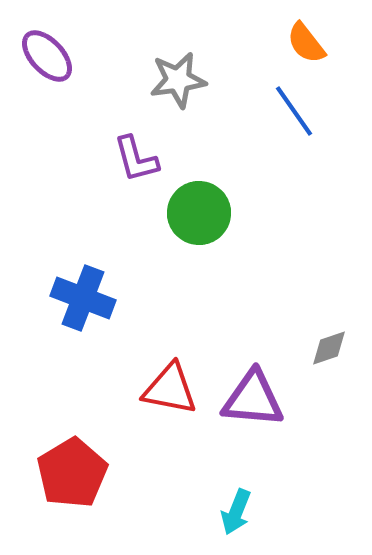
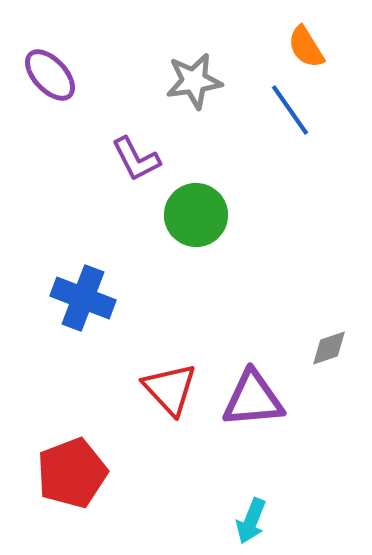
orange semicircle: moved 4 px down; rotated 6 degrees clockwise
purple ellipse: moved 3 px right, 19 px down
gray star: moved 16 px right, 1 px down
blue line: moved 4 px left, 1 px up
purple L-shape: rotated 12 degrees counterclockwise
green circle: moved 3 px left, 2 px down
red triangle: rotated 36 degrees clockwise
purple triangle: rotated 10 degrees counterclockwise
red pentagon: rotated 10 degrees clockwise
cyan arrow: moved 15 px right, 9 px down
